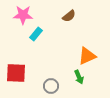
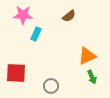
cyan rectangle: rotated 16 degrees counterclockwise
green arrow: moved 13 px right
